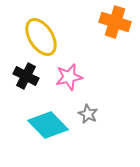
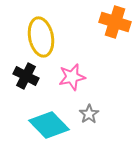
yellow ellipse: rotated 21 degrees clockwise
pink star: moved 3 px right
gray star: moved 1 px right; rotated 12 degrees clockwise
cyan diamond: moved 1 px right
